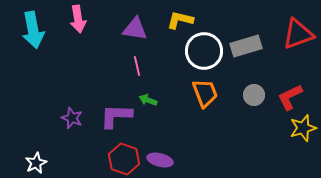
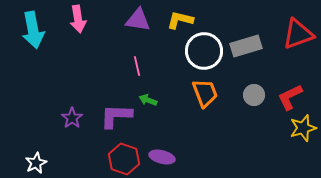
purple triangle: moved 3 px right, 9 px up
purple star: rotated 15 degrees clockwise
purple ellipse: moved 2 px right, 3 px up
